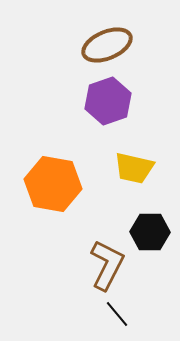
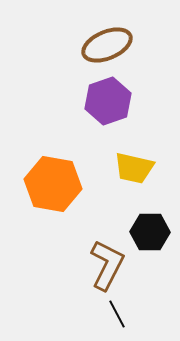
black line: rotated 12 degrees clockwise
